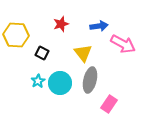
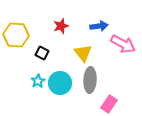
red star: moved 2 px down
gray ellipse: rotated 10 degrees counterclockwise
